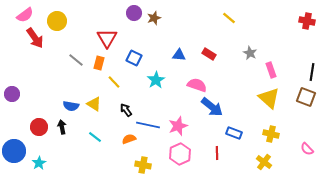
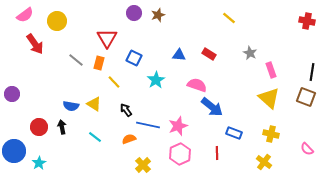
brown star at (154, 18): moved 4 px right, 3 px up
red arrow at (35, 38): moved 6 px down
yellow cross at (143, 165): rotated 35 degrees clockwise
